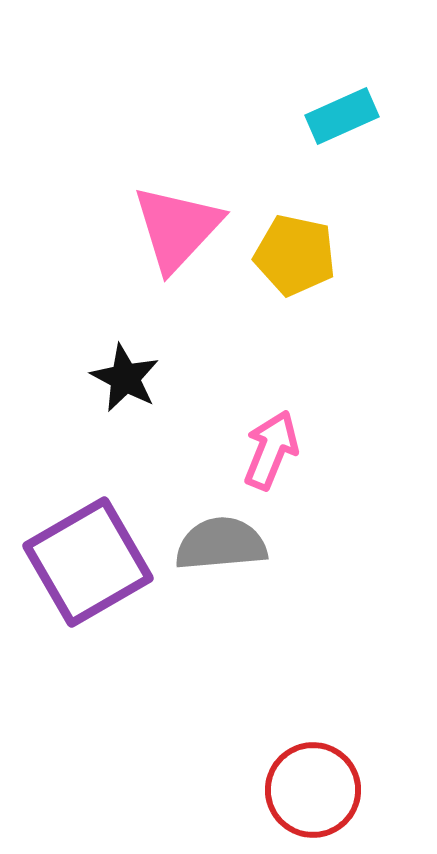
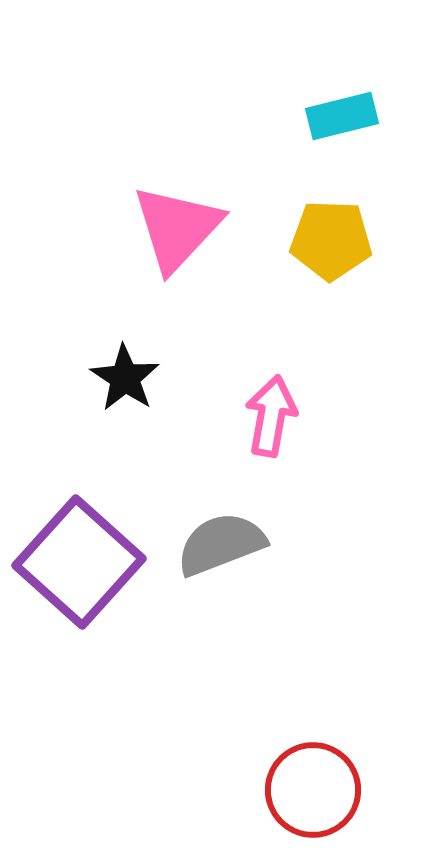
cyan rectangle: rotated 10 degrees clockwise
yellow pentagon: moved 36 px right, 15 px up; rotated 10 degrees counterclockwise
black star: rotated 6 degrees clockwise
pink arrow: moved 34 px up; rotated 12 degrees counterclockwise
gray semicircle: rotated 16 degrees counterclockwise
purple square: moved 9 px left; rotated 18 degrees counterclockwise
